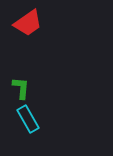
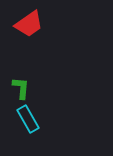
red trapezoid: moved 1 px right, 1 px down
